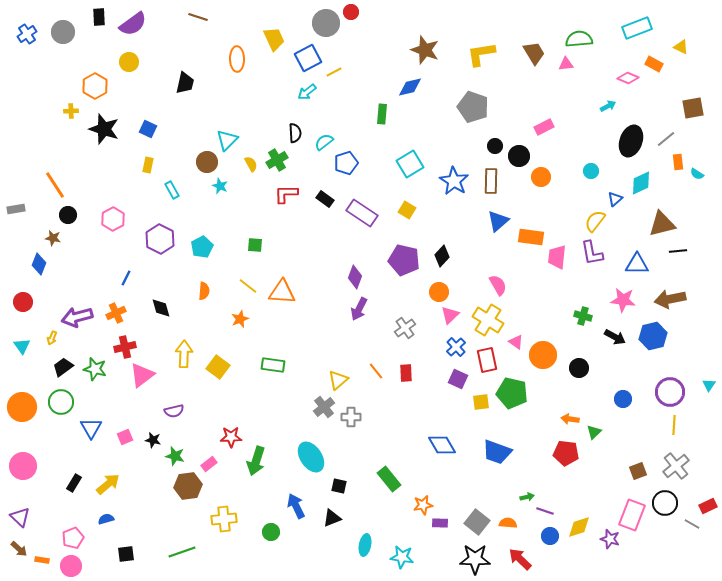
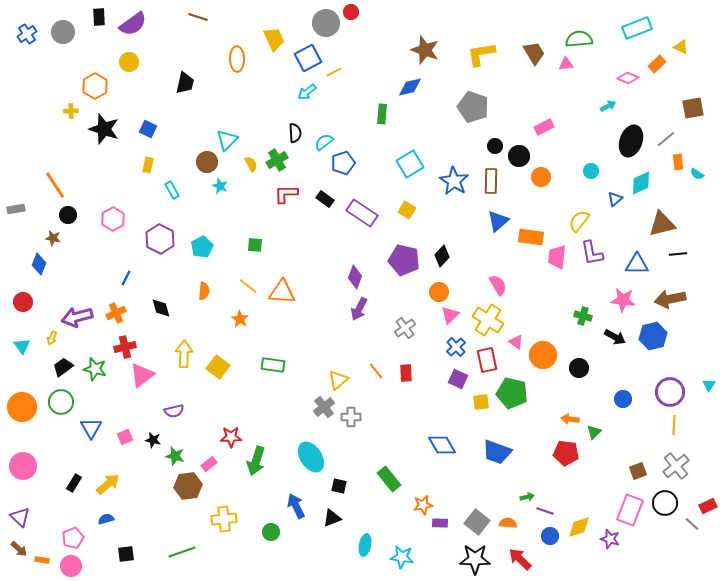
orange rectangle at (654, 64): moved 3 px right; rotated 72 degrees counterclockwise
blue pentagon at (346, 163): moved 3 px left
yellow semicircle at (595, 221): moved 16 px left
black line at (678, 251): moved 3 px down
orange star at (240, 319): rotated 18 degrees counterclockwise
pink rectangle at (632, 515): moved 2 px left, 5 px up
gray line at (692, 524): rotated 14 degrees clockwise
